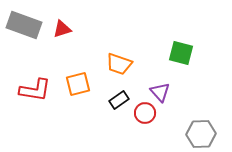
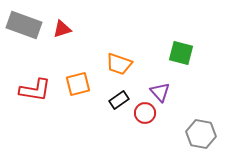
gray hexagon: rotated 12 degrees clockwise
